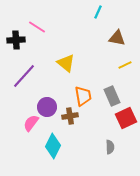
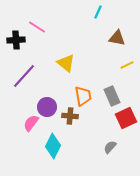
yellow line: moved 2 px right
brown cross: rotated 14 degrees clockwise
gray semicircle: rotated 136 degrees counterclockwise
